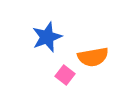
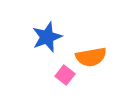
orange semicircle: moved 2 px left
